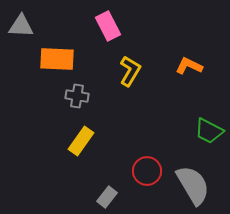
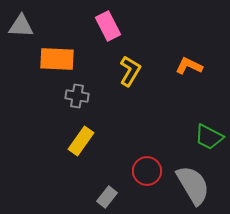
green trapezoid: moved 6 px down
